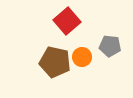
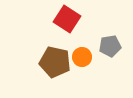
red square: moved 2 px up; rotated 16 degrees counterclockwise
gray pentagon: rotated 15 degrees counterclockwise
